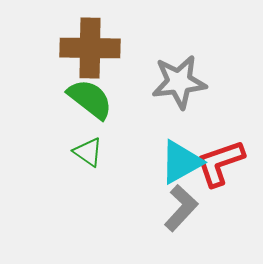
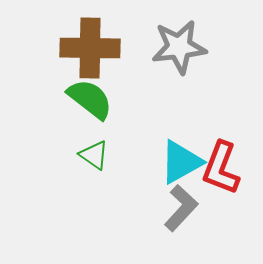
gray star: moved 35 px up
green triangle: moved 6 px right, 3 px down
red L-shape: moved 1 px right, 5 px down; rotated 50 degrees counterclockwise
